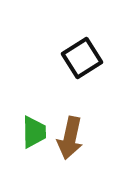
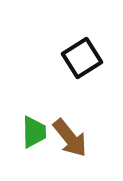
brown arrow: rotated 51 degrees counterclockwise
